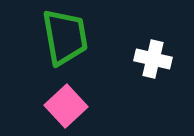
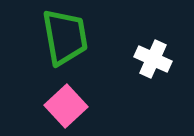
white cross: rotated 12 degrees clockwise
